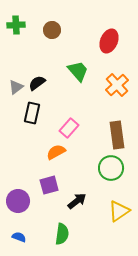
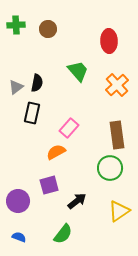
brown circle: moved 4 px left, 1 px up
red ellipse: rotated 25 degrees counterclockwise
black semicircle: rotated 138 degrees clockwise
green circle: moved 1 px left
green semicircle: moved 1 px right; rotated 30 degrees clockwise
